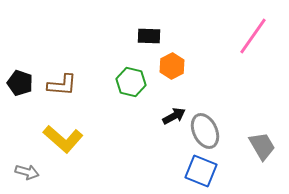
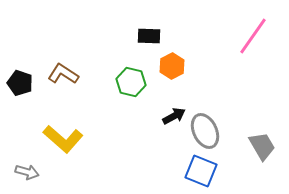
brown L-shape: moved 1 px right, 11 px up; rotated 152 degrees counterclockwise
